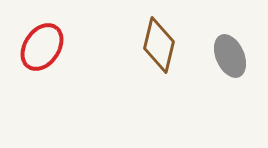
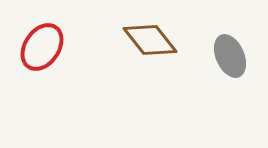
brown diamond: moved 9 px left, 5 px up; rotated 52 degrees counterclockwise
